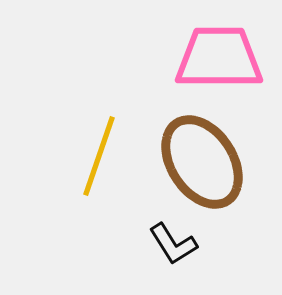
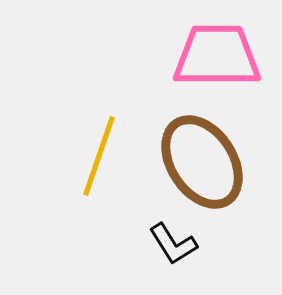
pink trapezoid: moved 2 px left, 2 px up
